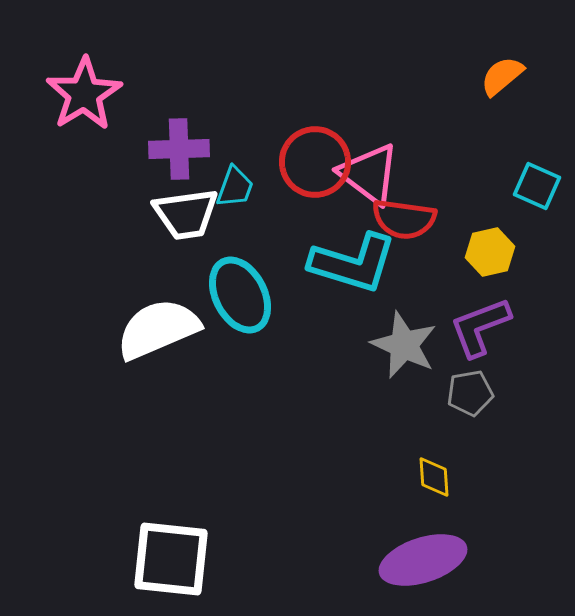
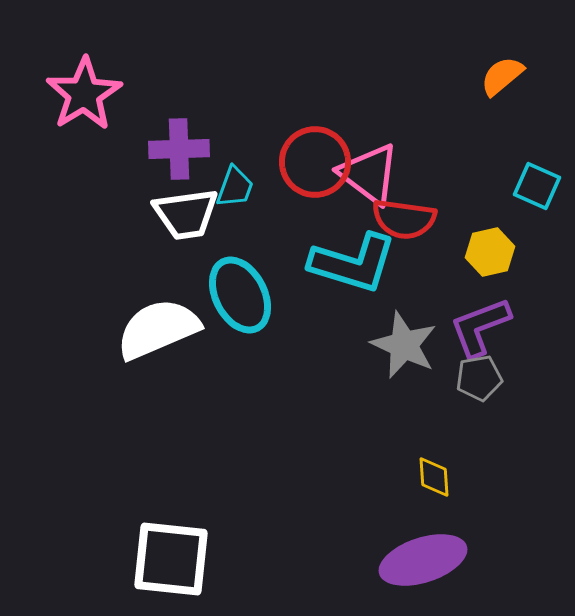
gray pentagon: moved 9 px right, 15 px up
